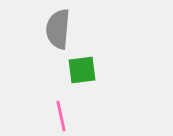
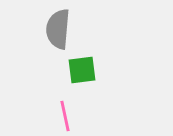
pink line: moved 4 px right
